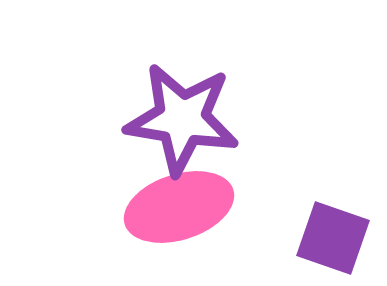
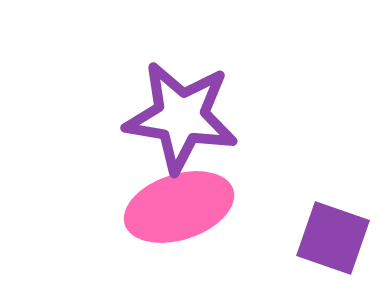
purple star: moved 1 px left, 2 px up
